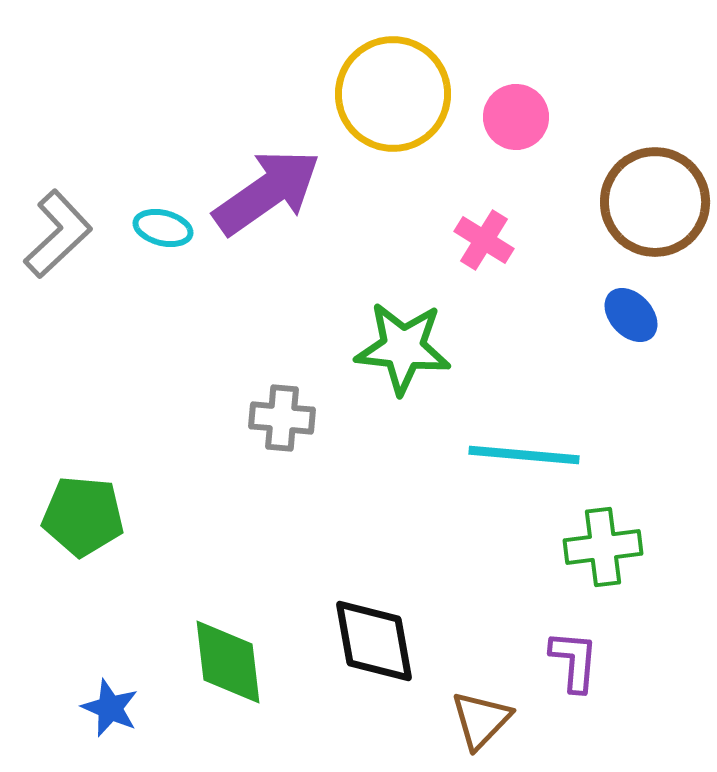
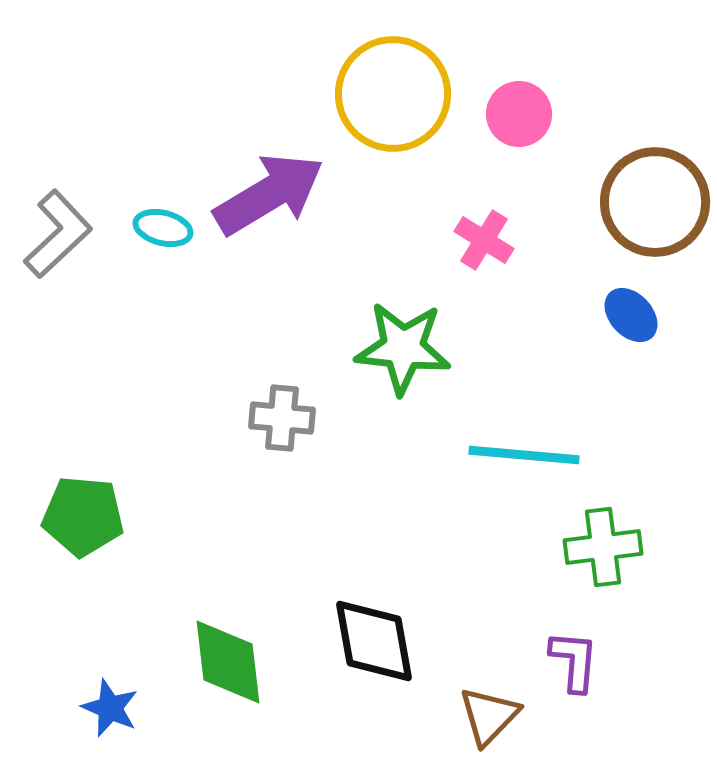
pink circle: moved 3 px right, 3 px up
purple arrow: moved 2 px right, 2 px down; rotated 4 degrees clockwise
brown triangle: moved 8 px right, 4 px up
